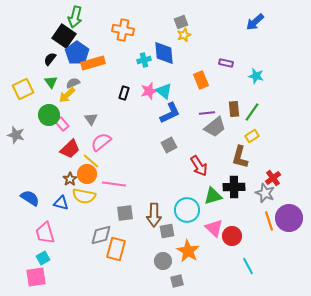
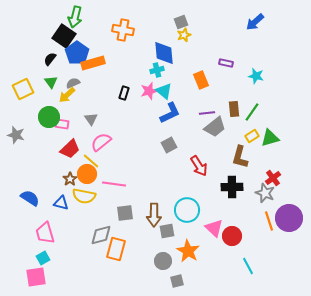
cyan cross at (144, 60): moved 13 px right, 10 px down
green circle at (49, 115): moved 2 px down
pink rectangle at (62, 124): rotated 40 degrees counterclockwise
black cross at (234, 187): moved 2 px left
green triangle at (213, 196): moved 57 px right, 58 px up
